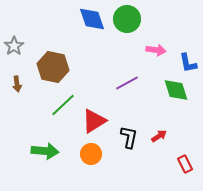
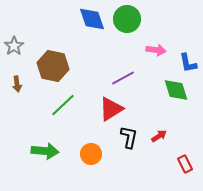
brown hexagon: moved 1 px up
purple line: moved 4 px left, 5 px up
red triangle: moved 17 px right, 12 px up
